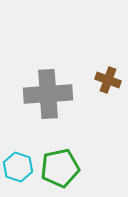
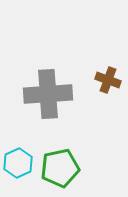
cyan hexagon: moved 4 px up; rotated 16 degrees clockwise
